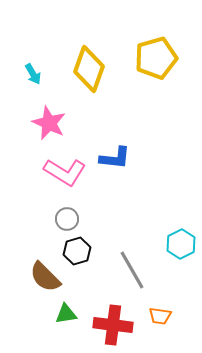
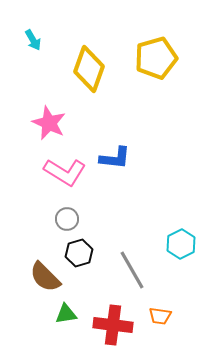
cyan arrow: moved 34 px up
black hexagon: moved 2 px right, 2 px down
